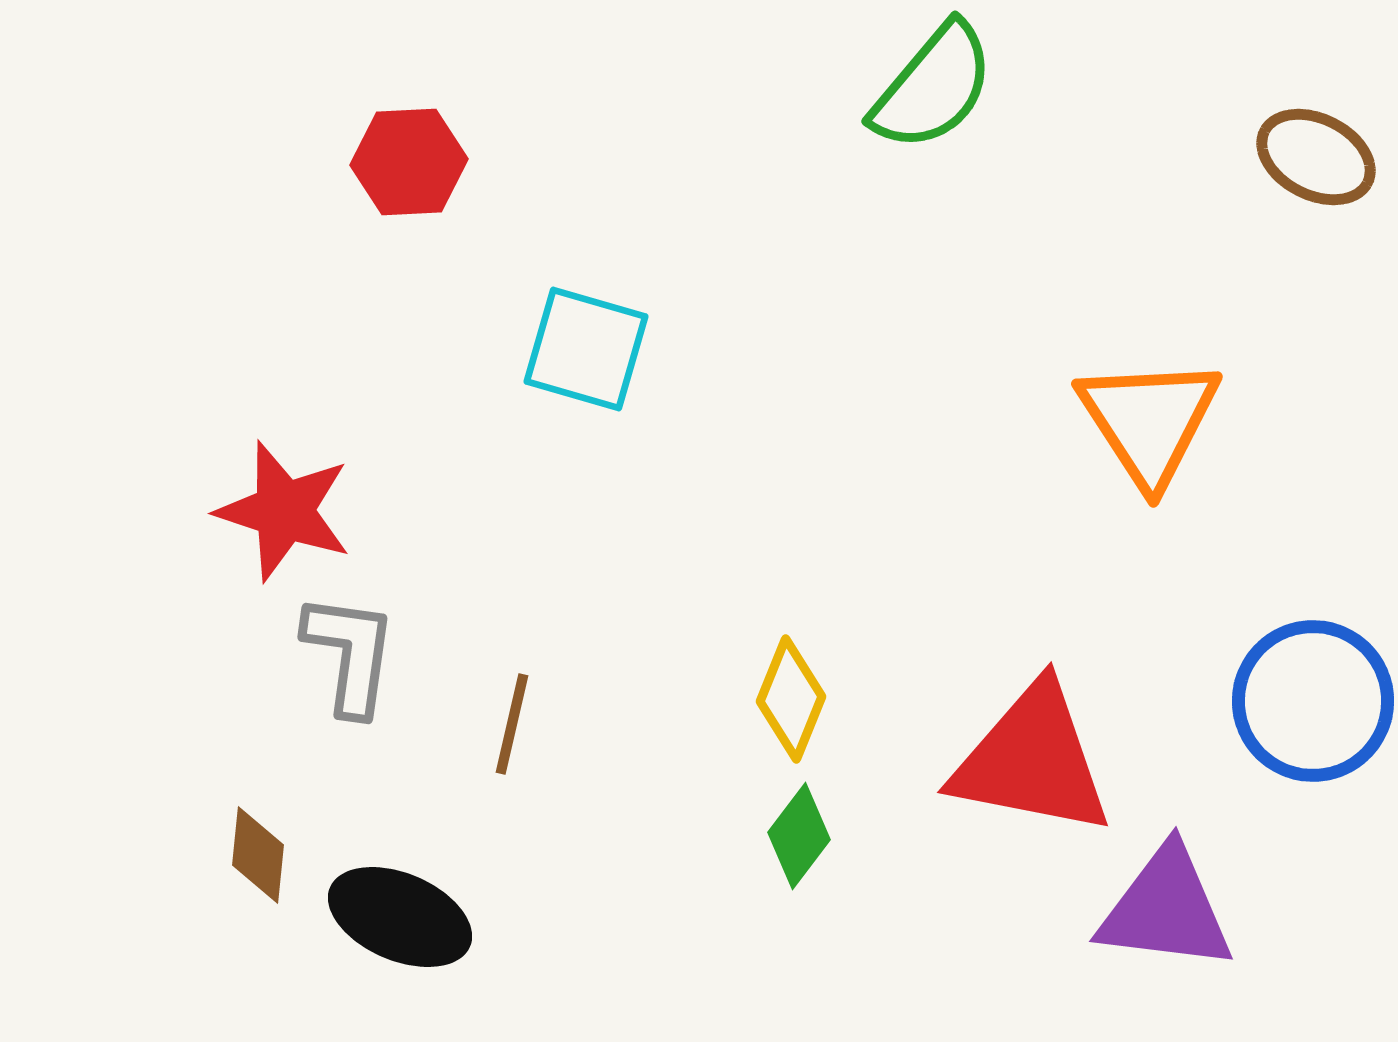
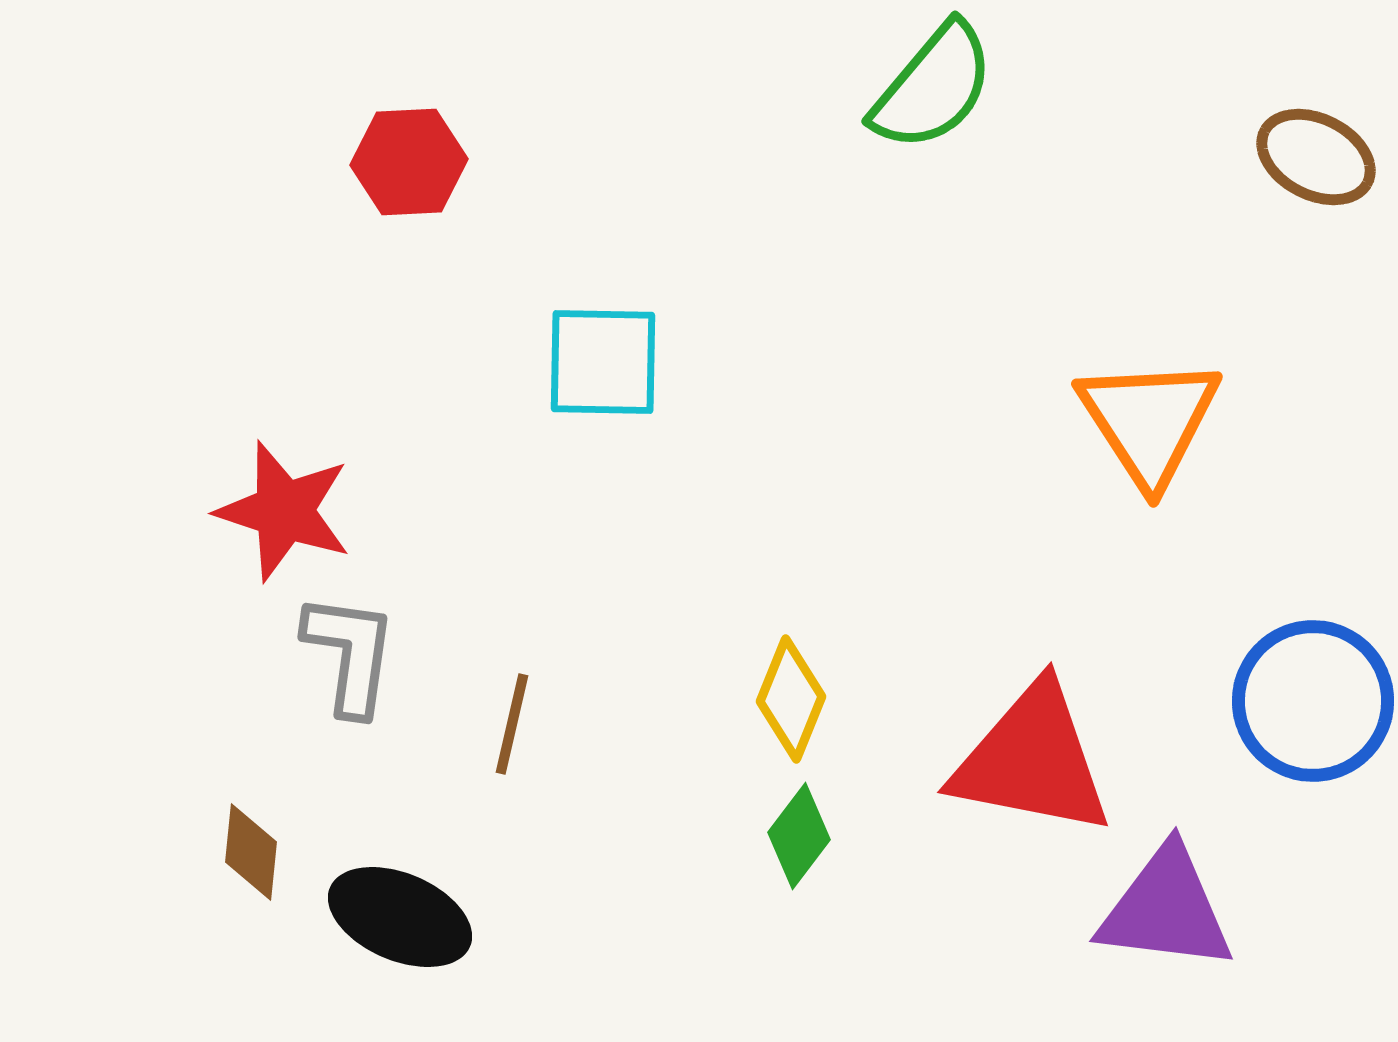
cyan square: moved 17 px right, 13 px down; rotated 15 degrees counterclockwise
brown diamond: moved 7 px left, 3 px up
